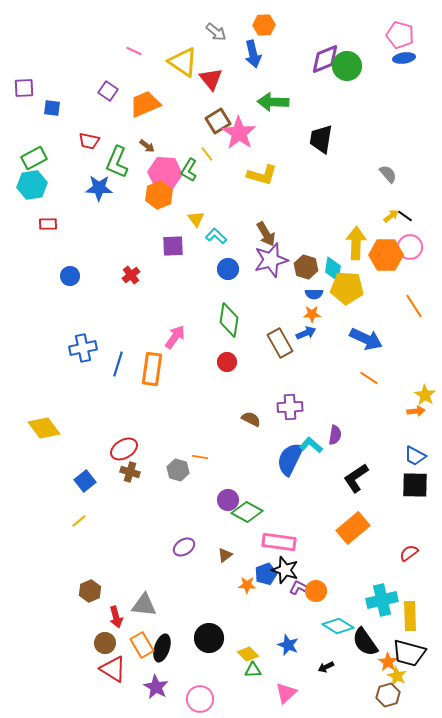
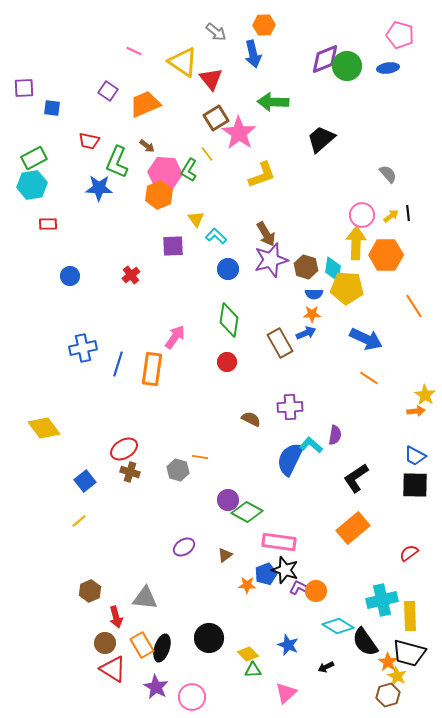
blue ellipse at (404, 58): moved 16 px left, 10 px down
brown square at (218, 121): moved 2 px left, 3 px up
black trapezoid at (321, 139): rotated 40 degrees clockwise
yellow L-shape at (262, 175): rotated 36 degrees counterclockwise
black line at (405, 216): moved 3 px right, 3 px up; rotated 49 degrees clockwise
pink circle at (410, 247): moved 48 px left, 32 px up
gray triangle at (144, 605): moved 1 px right, 7 px up
pink circle at (200, 699): moved 8 px left, 2 px up
